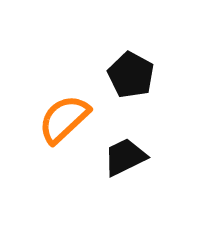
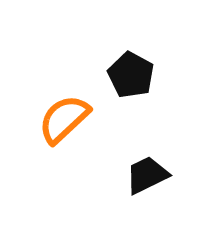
black trapezoid: moved 22 px right, 18 px down
